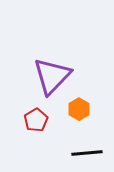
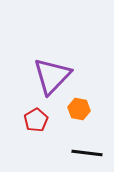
orange hexagon: rotated 20 degrees counterclockwise
black line: rotated 12 degrees clockwise
